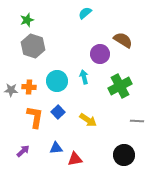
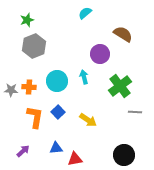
brown semicircle: moved 6 px up
gray hexagon: moved 1 px right; rotated 20 degrees clockwise
green cross: rotated 10 degrees counterclockwise
gray line: moved 2 px left, 9 px up
